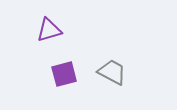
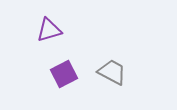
purple square: rotated 12 degrees counterclockwise
